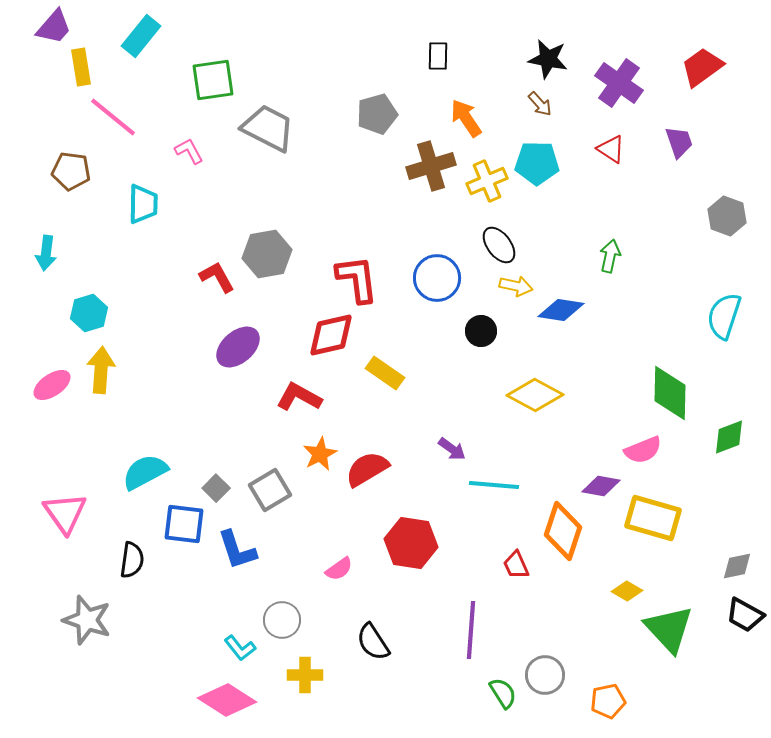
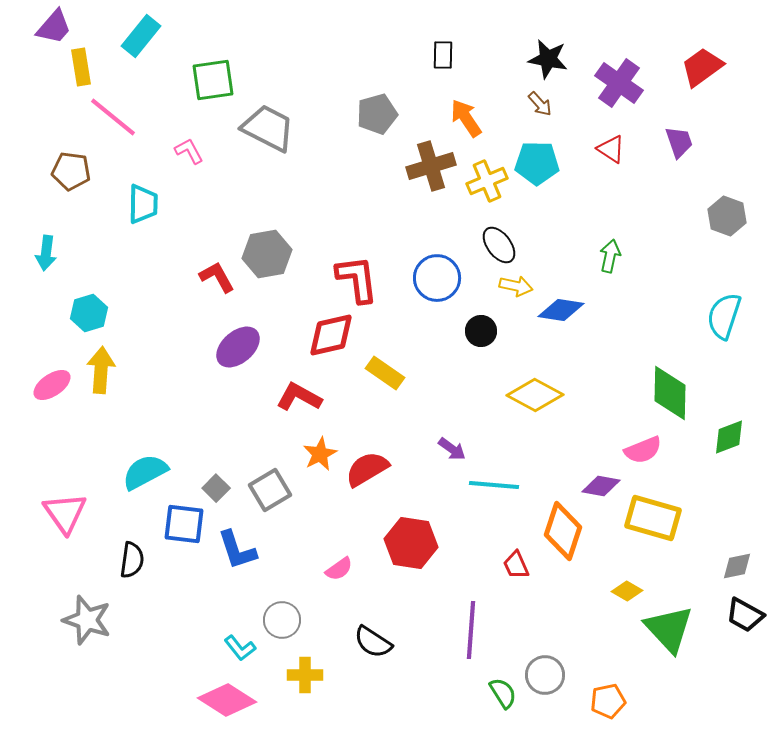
black rectangle at (438, 56): moved 5 px right, 1 px up
black semicircle at (373, 642): rotated 24 degrees counterclockwise
